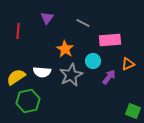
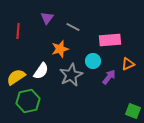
gray line: moved 10 px left, 4 px down
orange star: moved 5 px left; rotated 24 degrees clockwise
white semicircle: moved 1 px left, 1 px up; rotated 60 degrees counterclockwise
